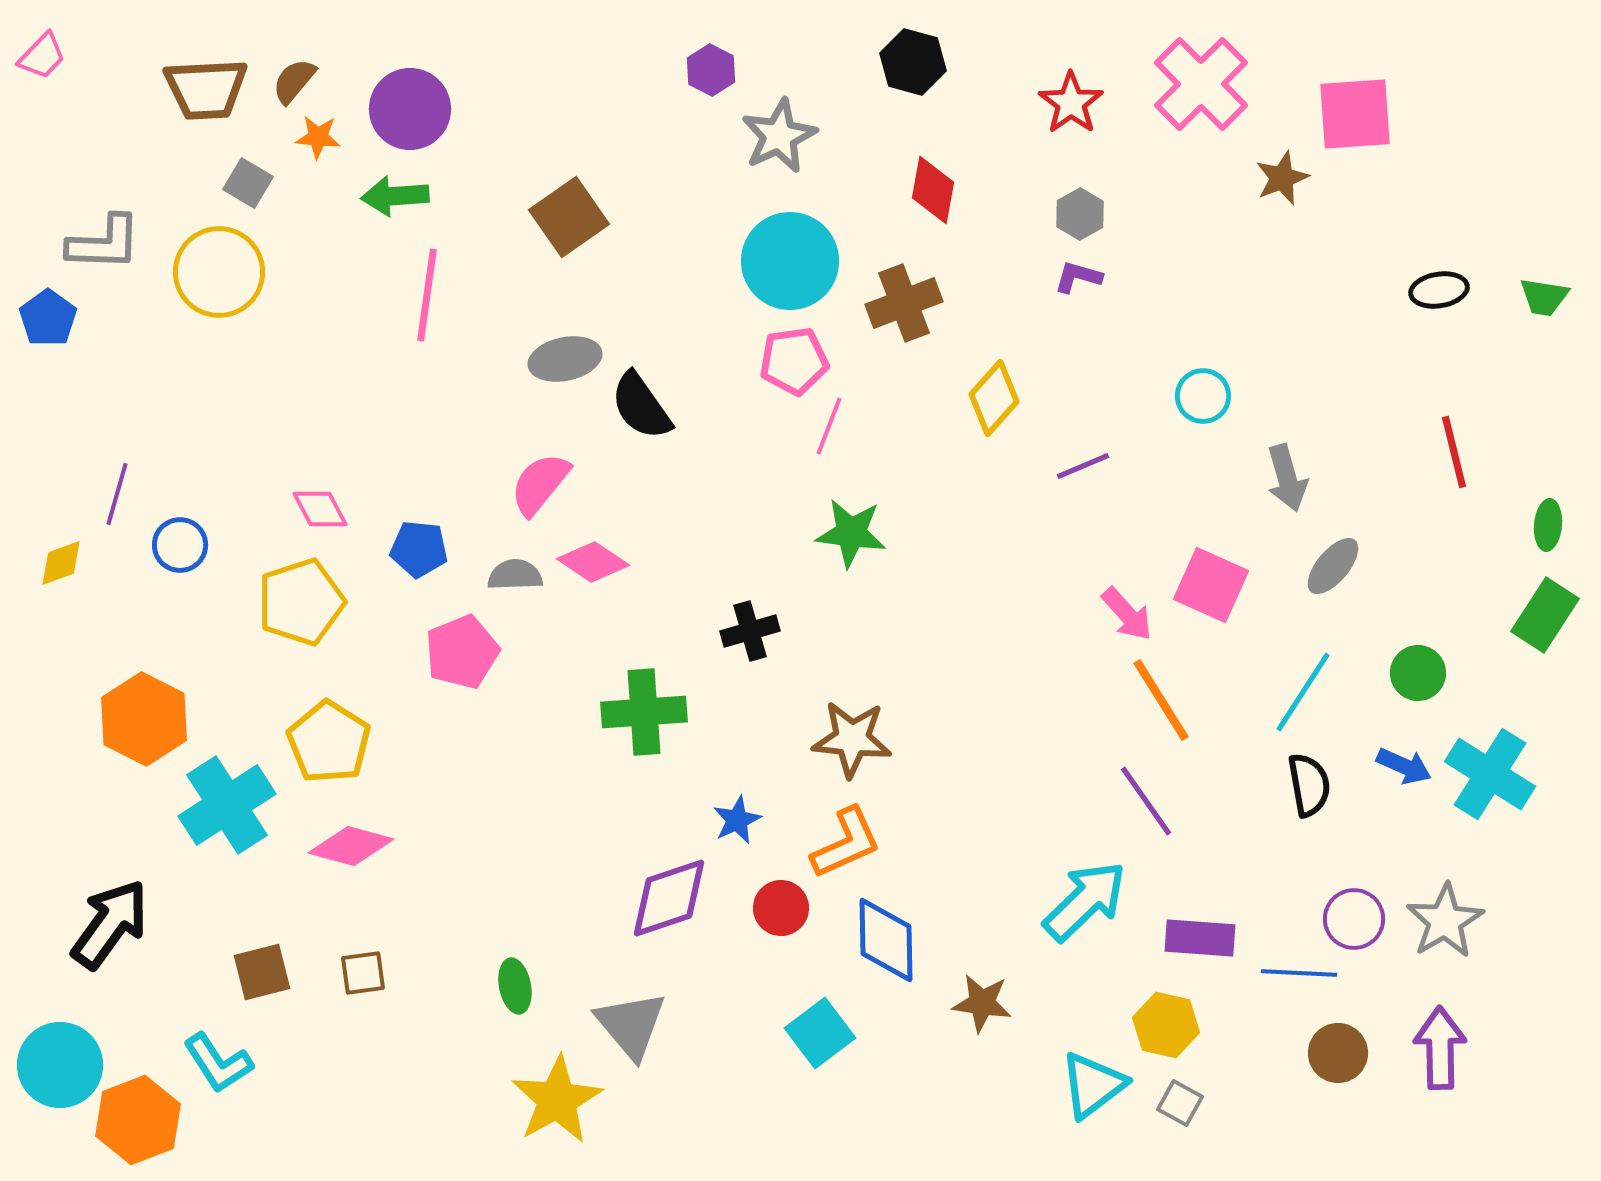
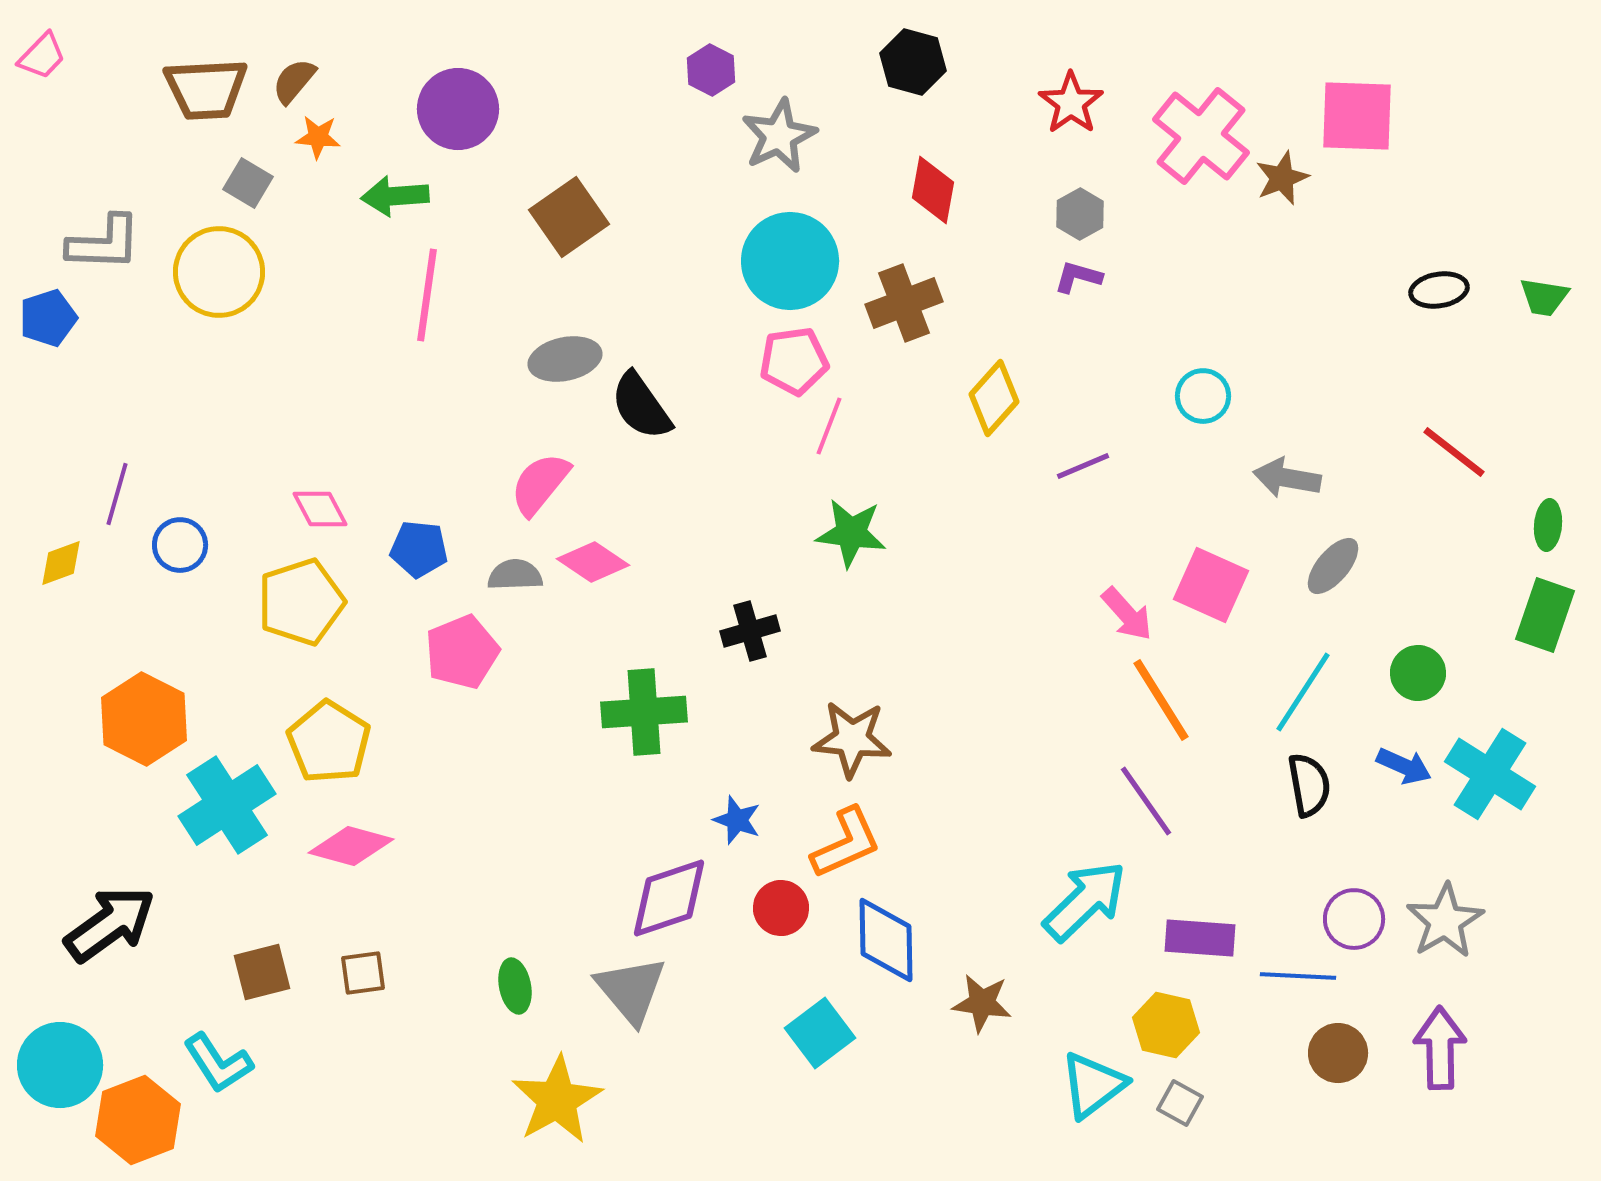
pink cross at (1201, 84): moved 52 px down; rotated 6 degrees counterclockwise
purple circle at (410, 109): moved 48 px right
pink square at (1355, 114): moved 2 px right, 2 px down; rotated 6 degrees clockwise
blue pentagon at (48, 318): rotated 18 degrees clockwise
red line at (1454, 452): rotated 38 degrees counterclockwise
gray arrow at (1287, 478): rotated 116 degrees clockwise
green rectangle at (1545, 615): rotated 14 degrees counterclockwise
blue star at (737, 820): rotated 27 degrees counterclockwise
black arrow at (110, 924): rotated 18 degrees clockwise
blue line at (1299, 973): moved 1 px left, 3 px down
gray triangle at (631, 1025): moved 35 px up
